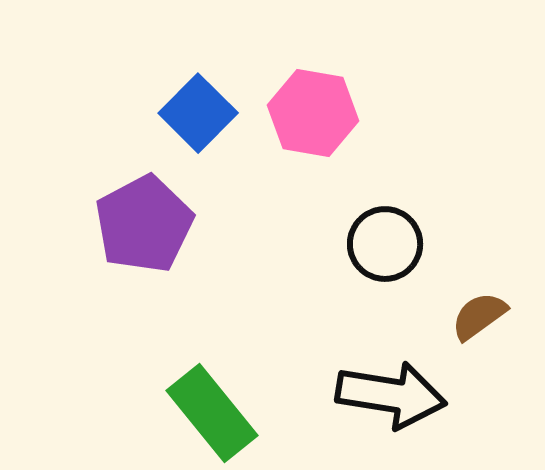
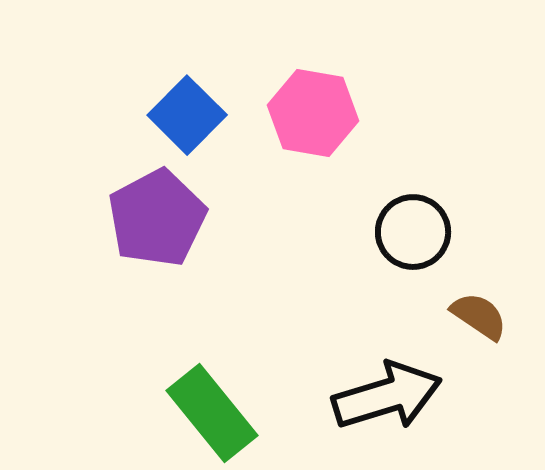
blue square: moved 11 px left, 2 px down
purple pentagon: moved 13 px right, 6 px up
black circle: moved 28 px right, 12 px up
brown semicircle: rotated 70 degrees clockwise
black arrow: moved 4 px left, 1 px down; rotated 26 degrees counterclockwise
